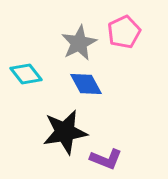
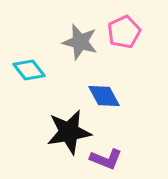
gray star: moved 1 px right, 1 px up; rotated 30 degrees counterclockwise
cyan diamond: moved 3 px right, 4 px up
blue diamond: moved 18 px right, 12 px down
black star: moved 4 px right
